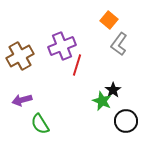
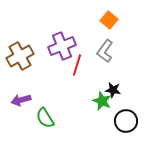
gray L-shape: moved 14 px left, 7 px down
black star: rotated 28 degrees counterclockwise
purple arrow: moved 1 px left
green semicircle: moved 5 px right, 6 px up
